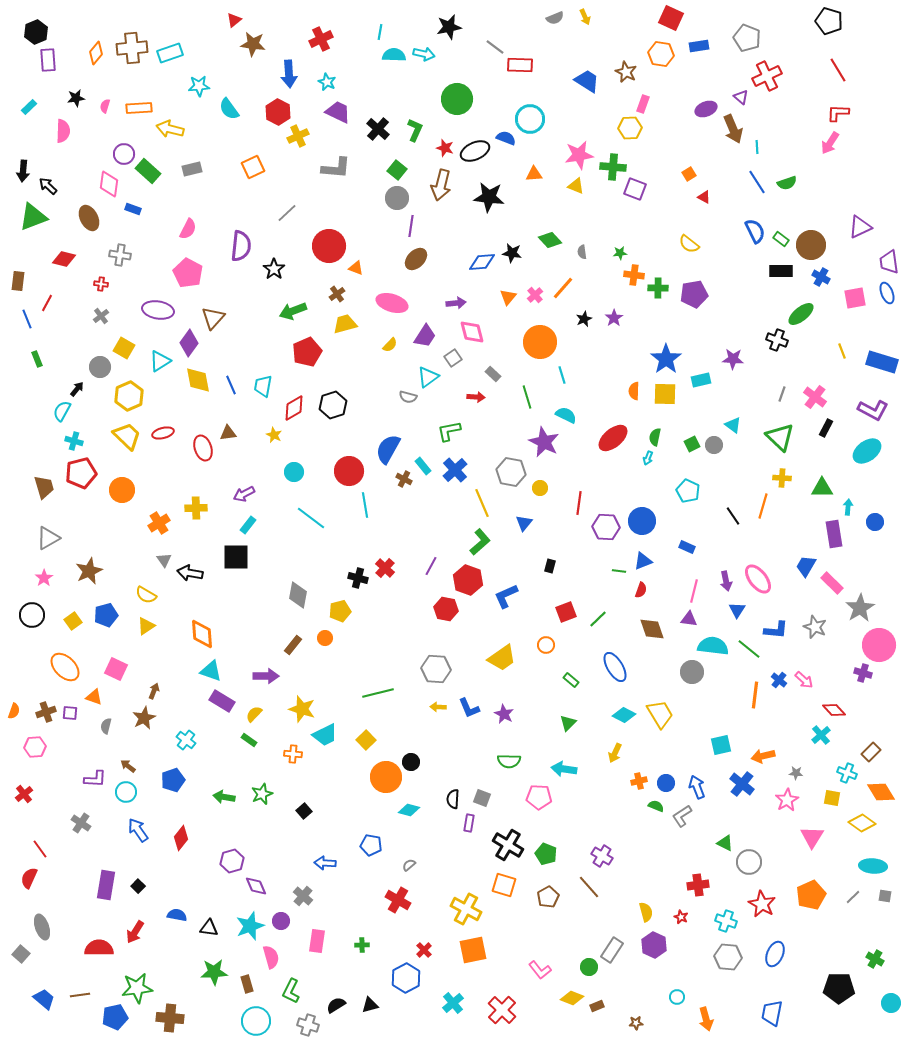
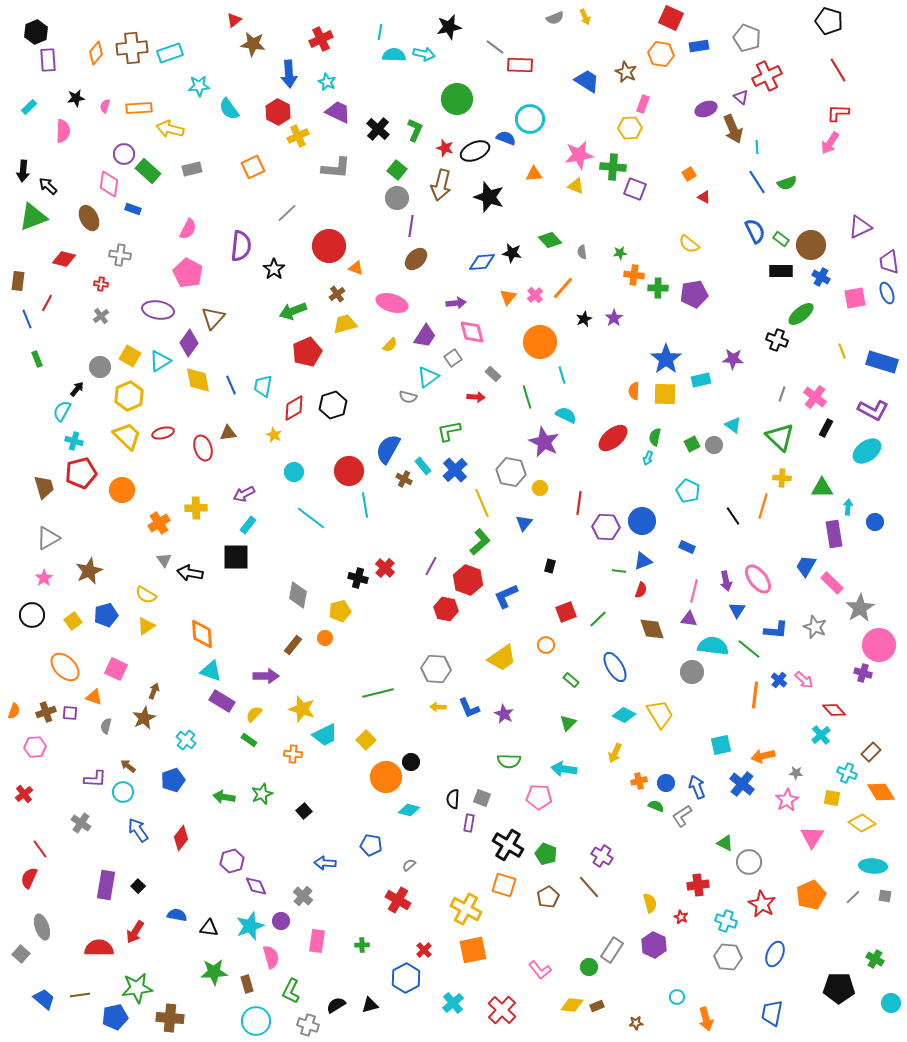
black star at (489, 197): rotated 12 degrees clockwise
yellow square at (124, 348): moved 6 px right, 8 px down
cyan circle at (126, 792): moved 3 px left
yellow semicircle at (646, 912): moved 4 px right, 9 px up
yellow diamond at (572, 998): moved 7 px down; rotated 15 degrees counterclockwise
